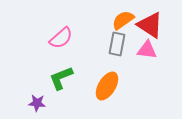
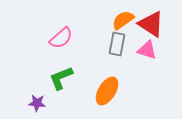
red triangle: moved 1 px right, 1 px up
pink triangle: rotated 10 degrees clockwise
orange ellipse: moved 5 px down
